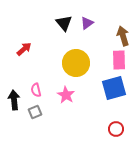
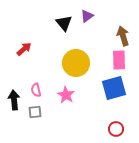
purple triangle: moved 7 px up
gray square: rotated 16 degrees clockwise
